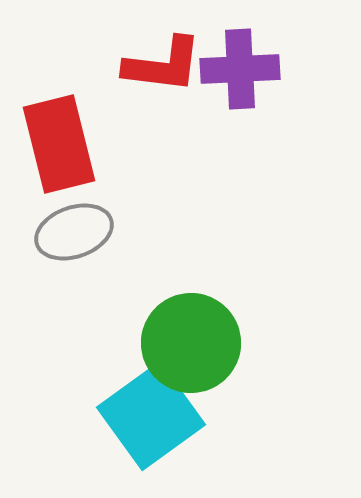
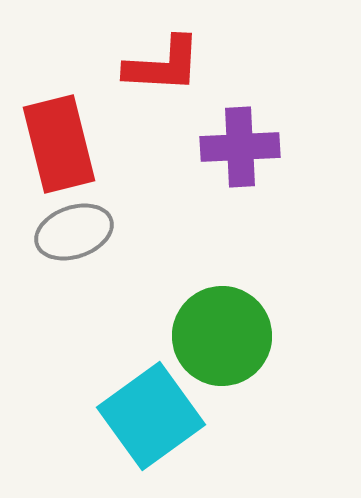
red L-shape: rotated 4 degrees counterclockwise
purple cross: moved 78 px down
green circle: moved 31 px right, 7 px up
